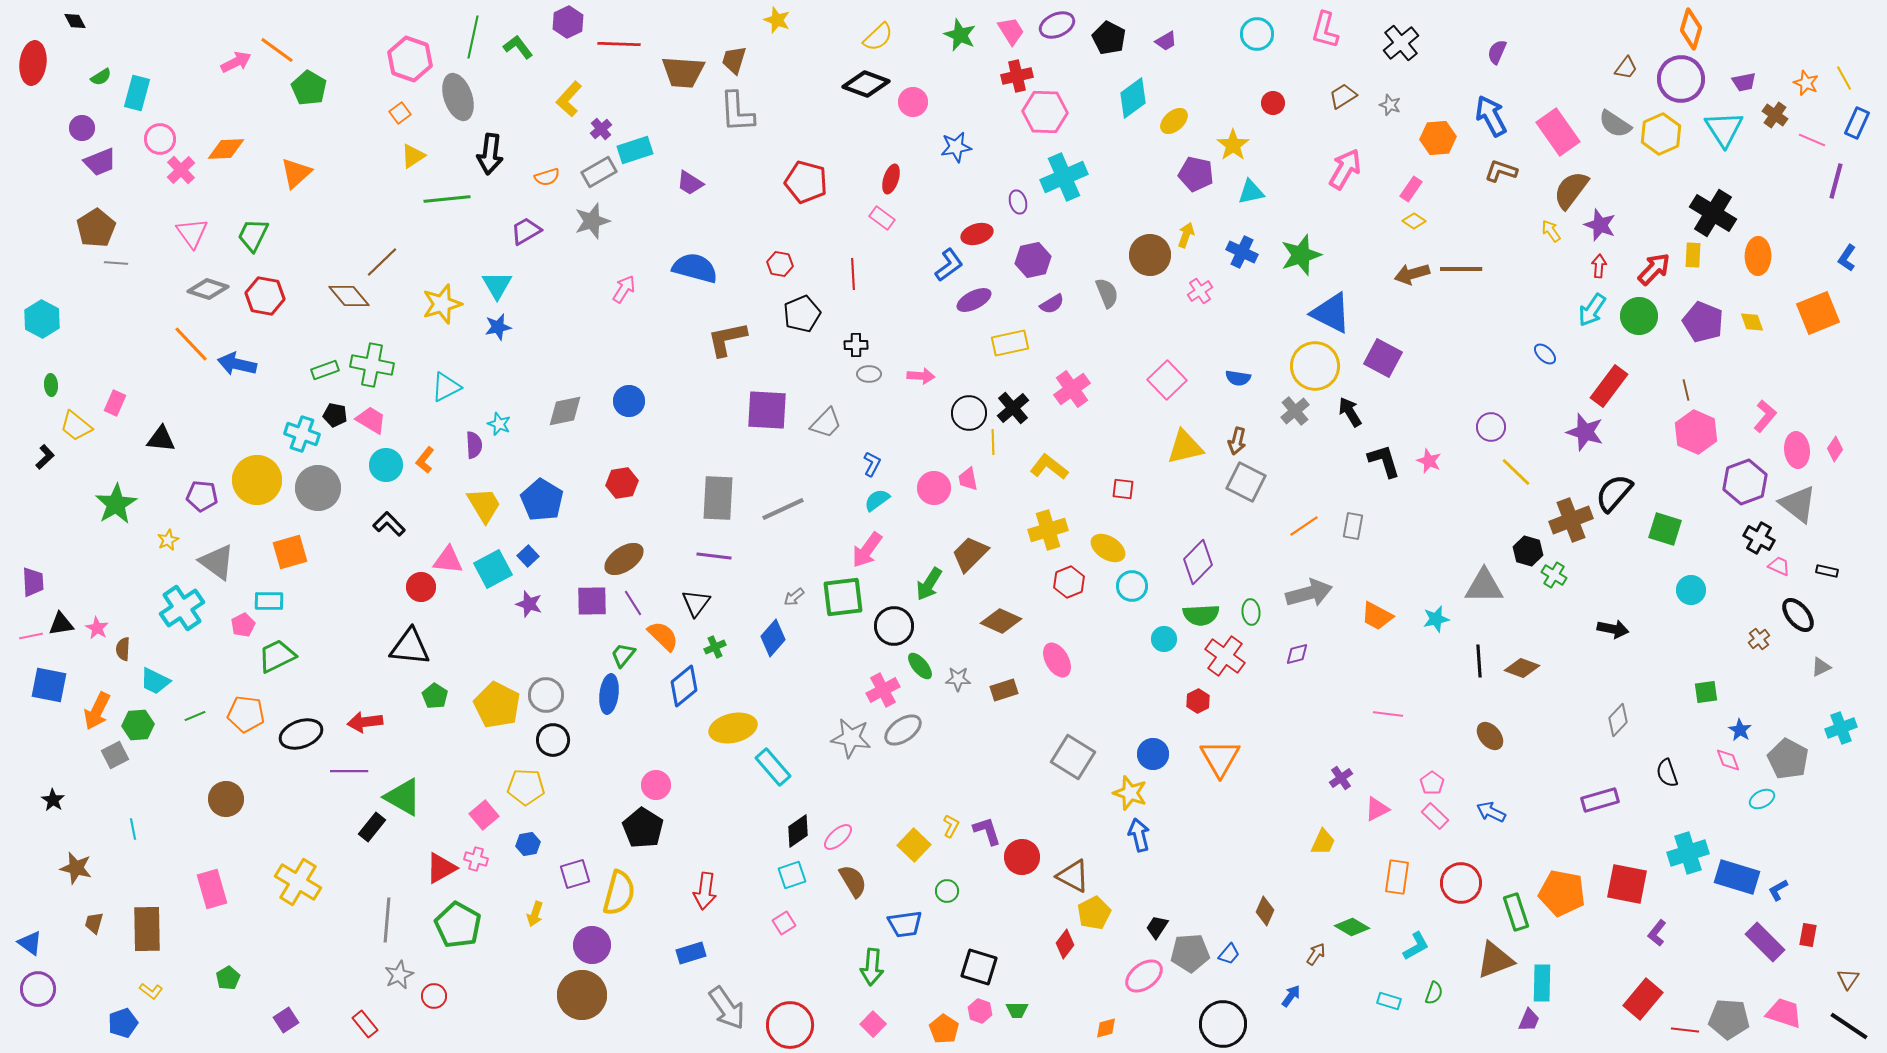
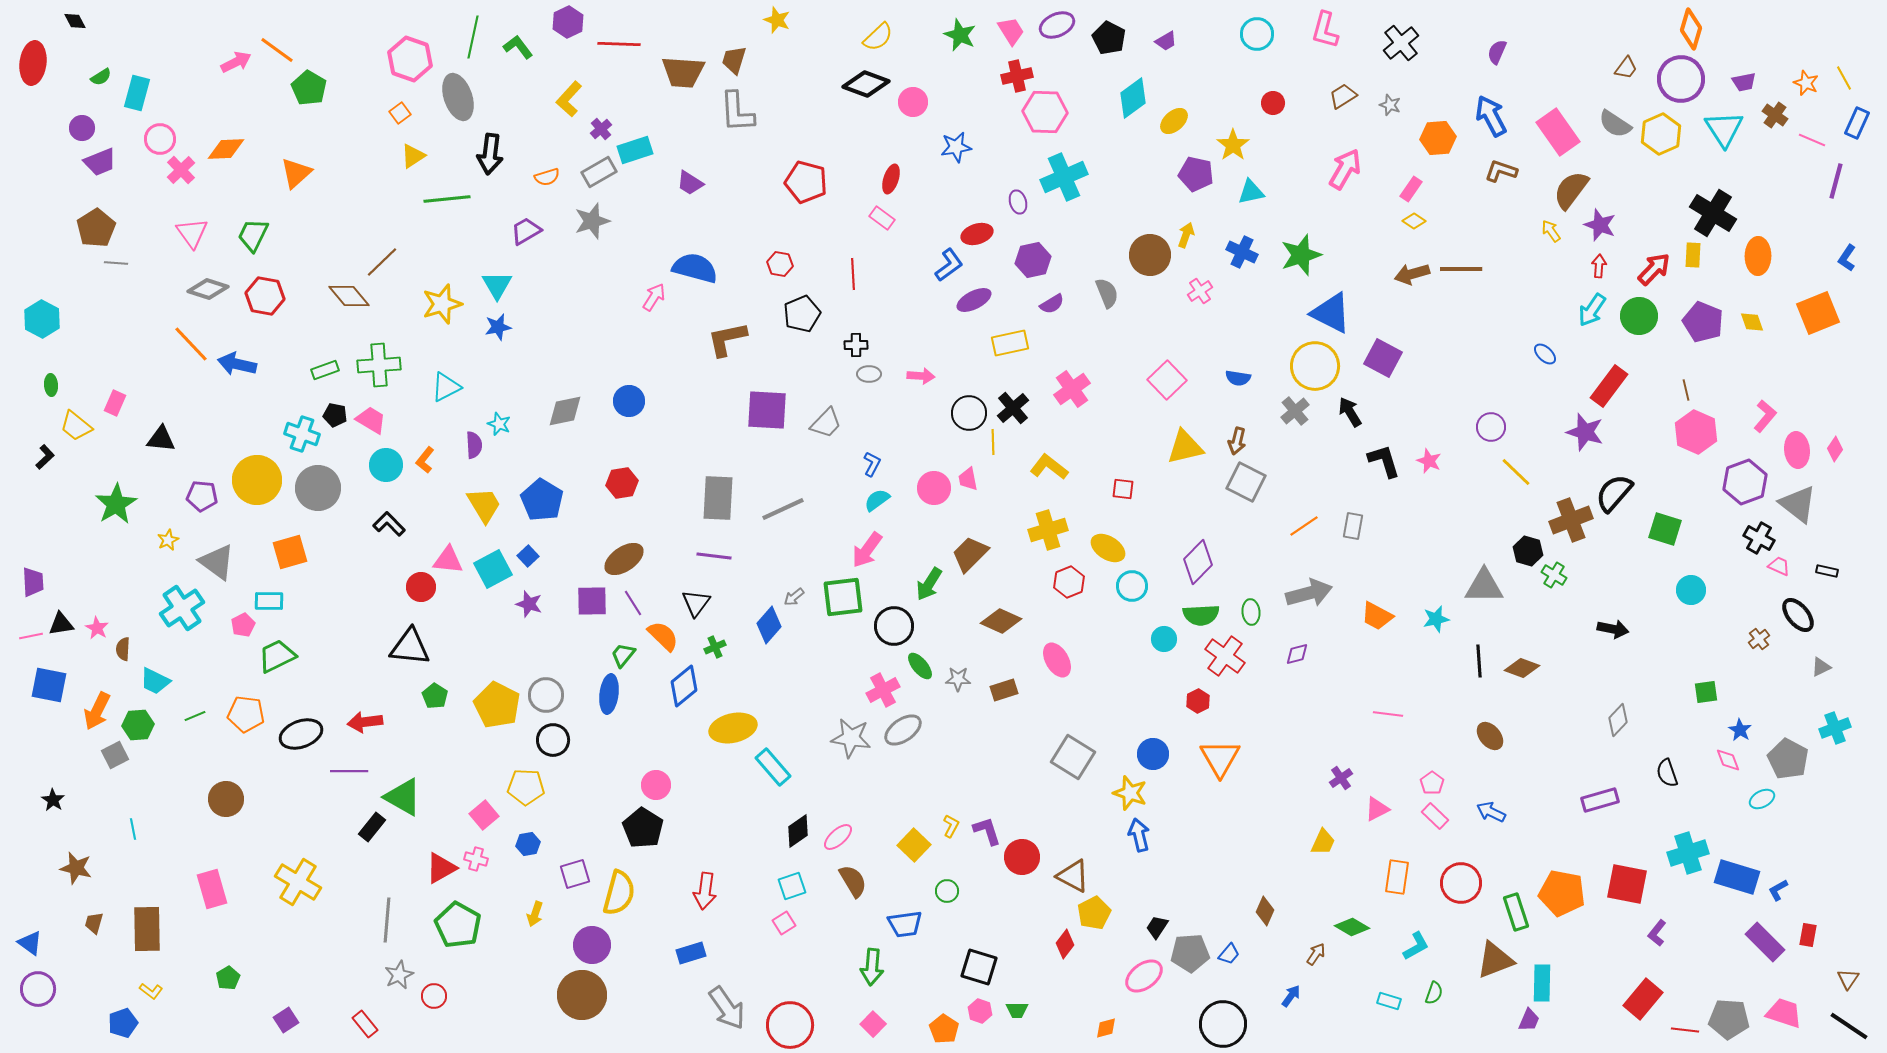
pink arrow at (624, 289): moved 30 px right, 8 px down
green cross at (372, 365): moved 7 px right; rotated 15 degrees counterclockwise
blue diamond at (773, 638): moved 4 px left, 13 px up
cyan cross at (1841, 728): moved 6 px left
cyan square at (792, 875): moved 11 px down
